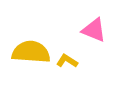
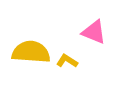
pink triangle: moved 2 px down
